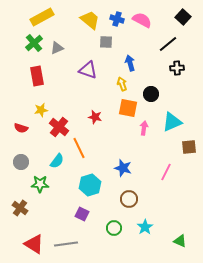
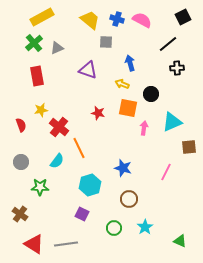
black square: rotated 21 degrees clockwise
yellow arrow: rotated 48 degrees counterclockwise
red star: moved 3 px right, 4 px up
red semicircle: moved 3 px up; rotated 128 degrees counterclockwise
green star: moved 3 px down
brown cross: moved 6 px down
